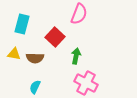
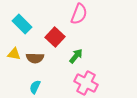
cyan rectangle: rotated 60 degrees counterclockwise
green arrow: rotated 28 degrees clockwise
